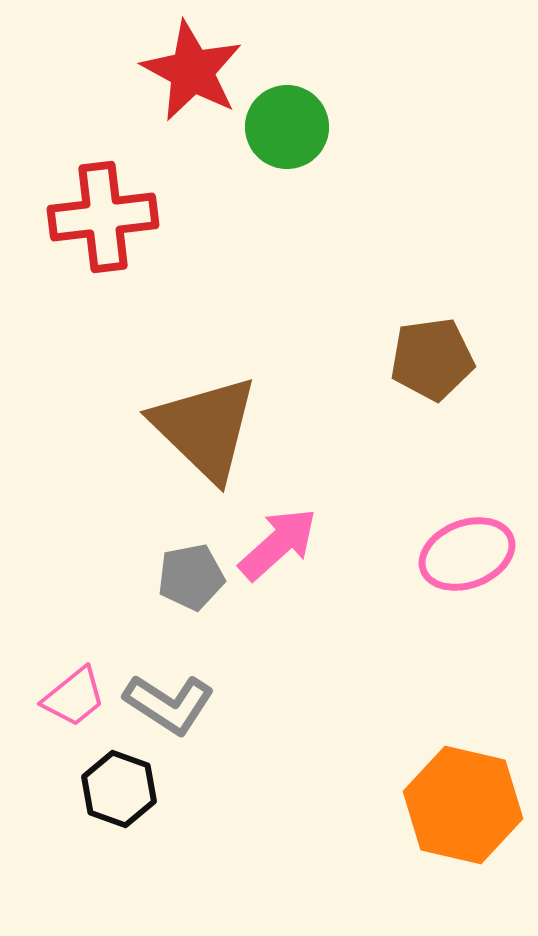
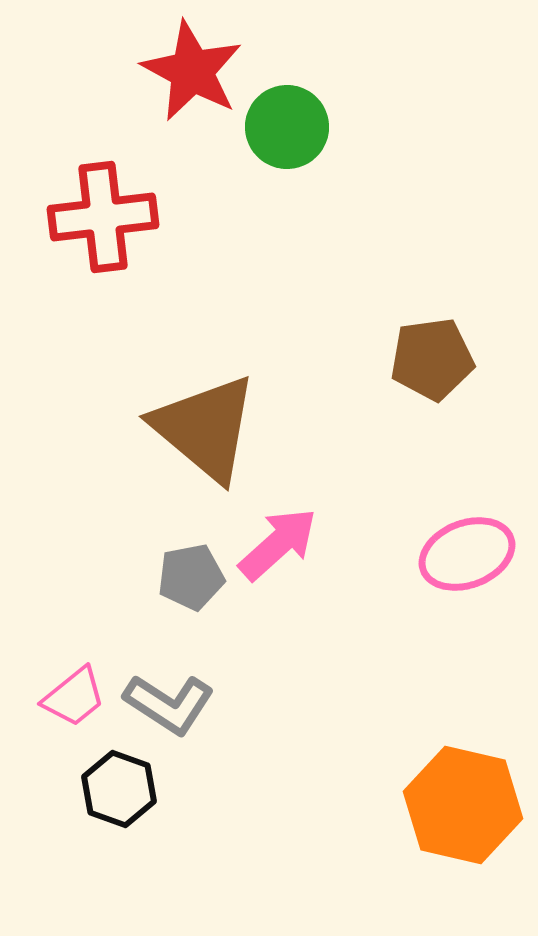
brown triangle: rotated 4 degrees counterclockwise
